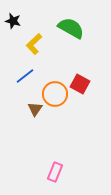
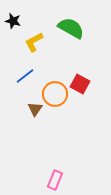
yellow L-shape: moved 2 px up; rotated 15 degrees clockwise
pink rectangle: moved 8 px down
